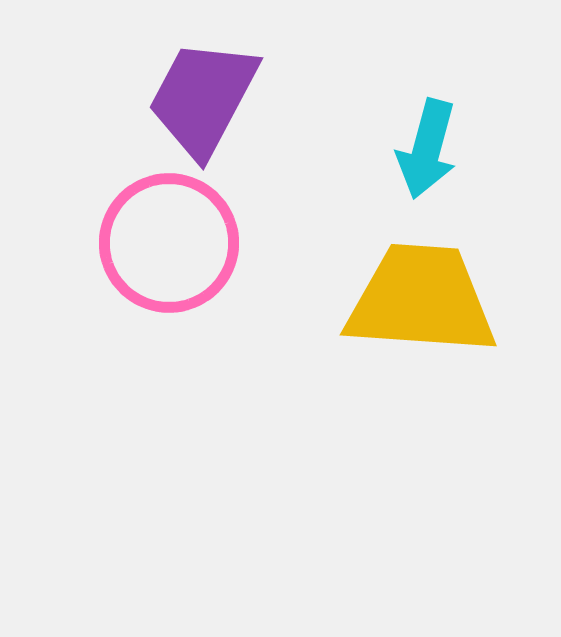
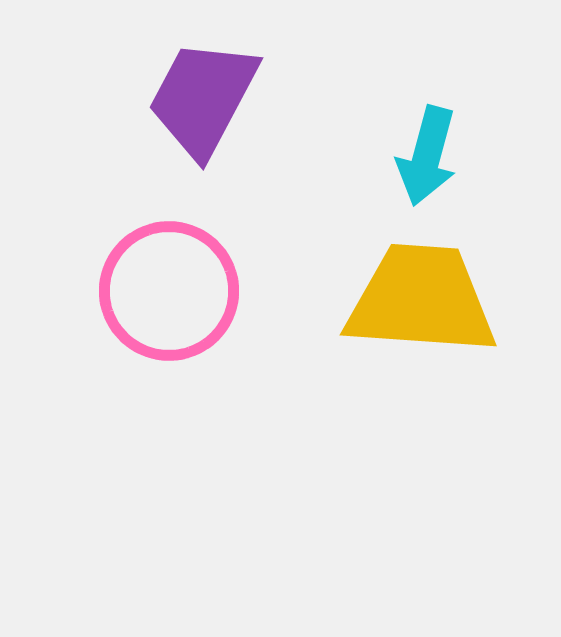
cyan arrow: moved 7 px down
pink circle: moved 48 px down
